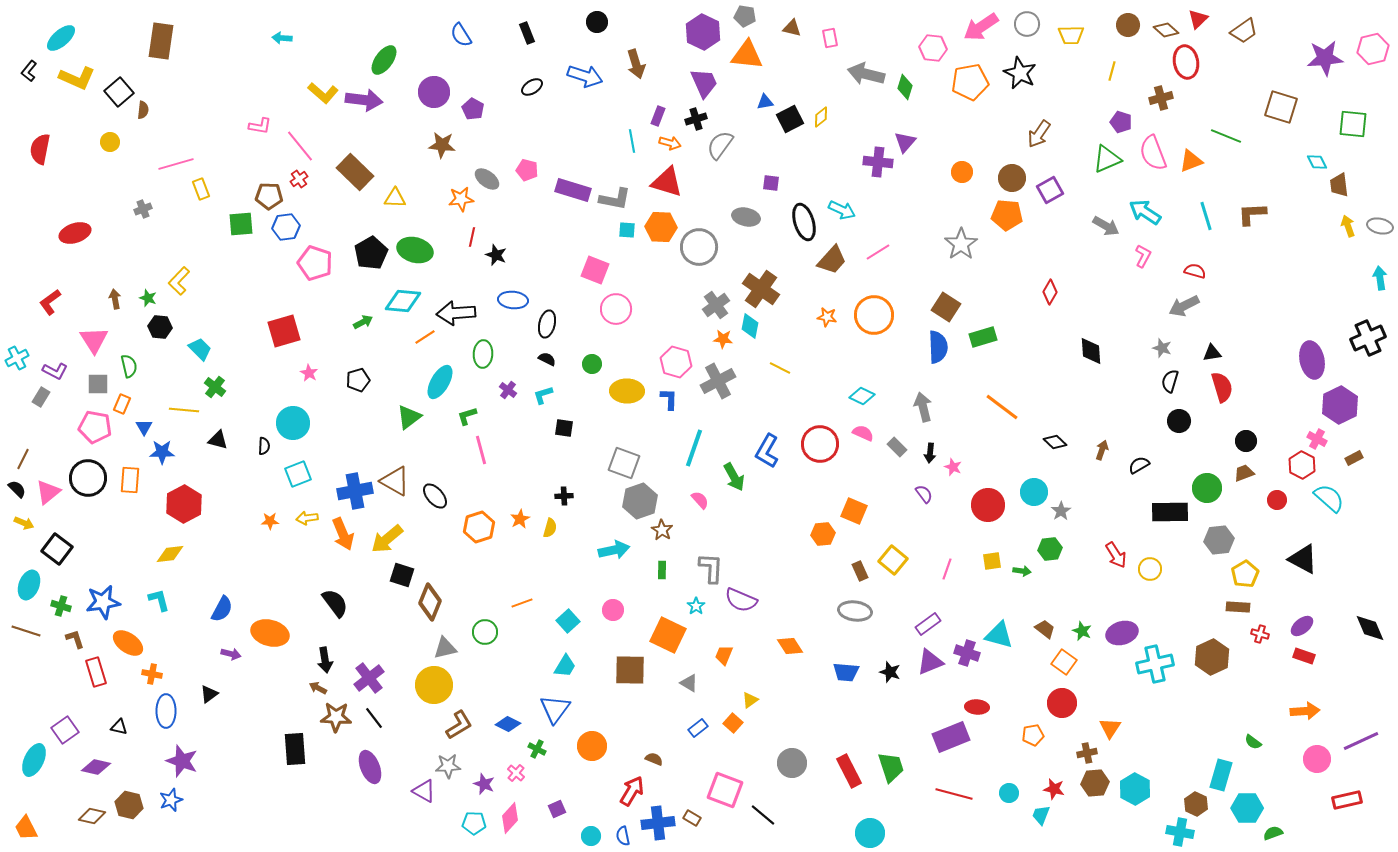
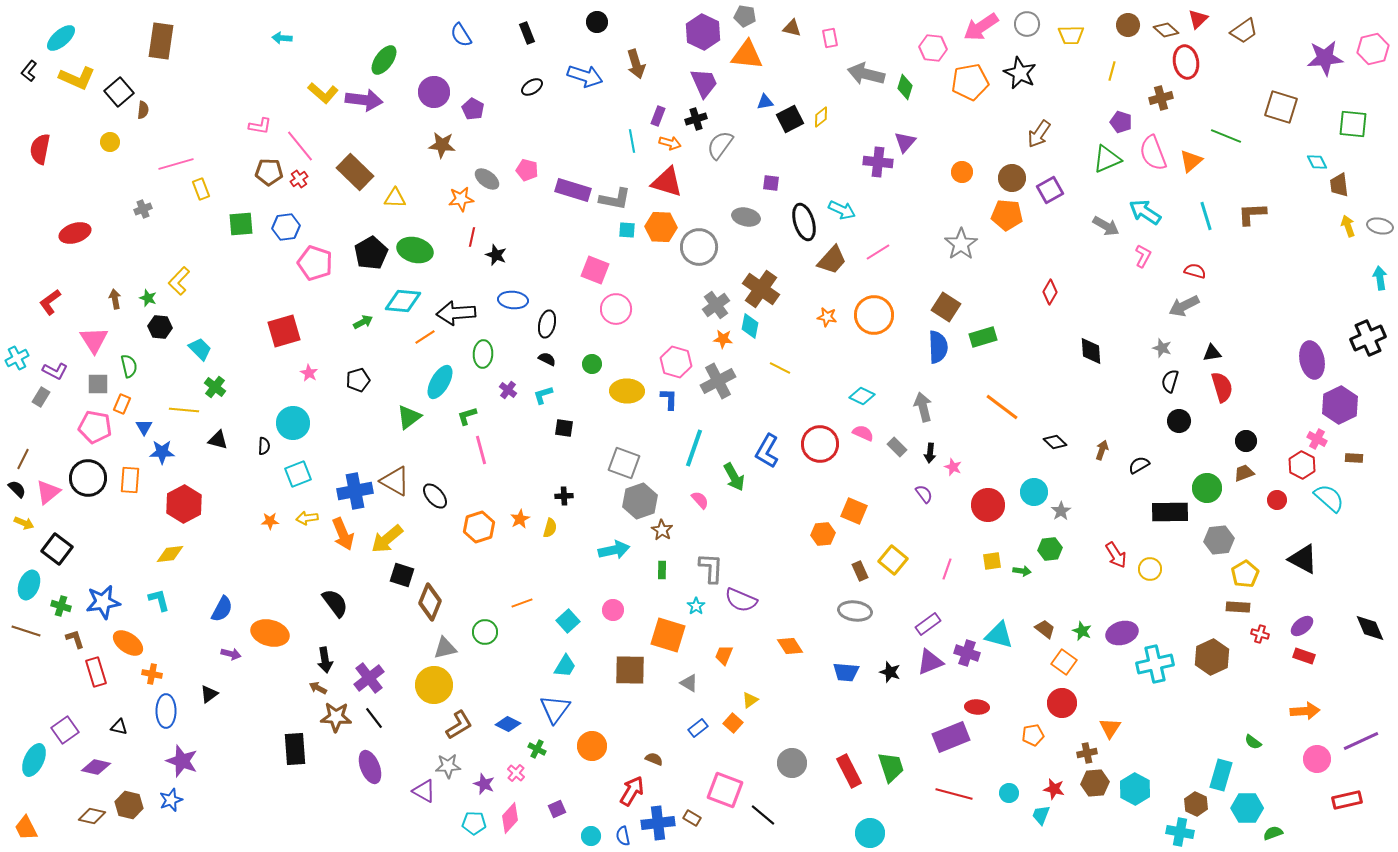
orange triangle at (1191, 161): rotated 20 degrees counterclockwise
brown pentagon at (269, 196): moved 24 px up
brown rectangle at (1354, 458): rotated 30 degrees clockwise
orange square at (668, 635): rotated 9 degrees counterclockwise
